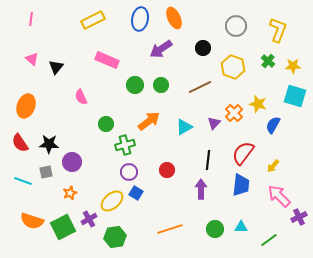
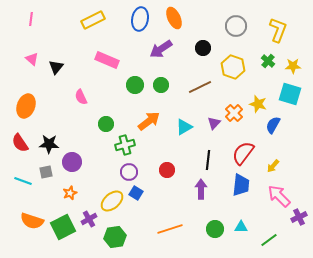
cyan square at (295, 96): moved 5 px left, 2 px up
